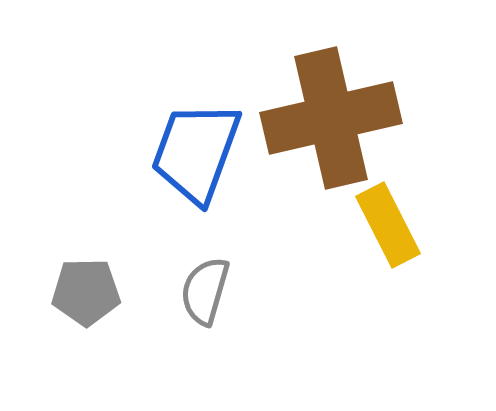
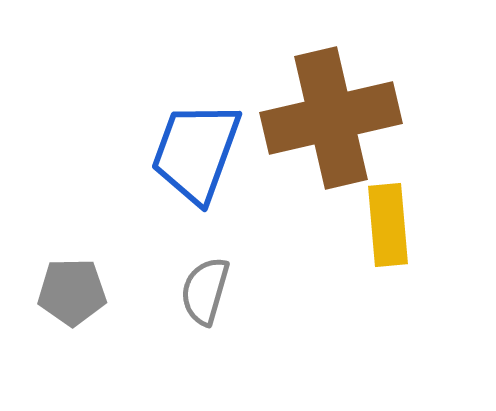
yellow rectangle: rotated 22 degrees clockwise
gray pentagon: moved 14 px left
